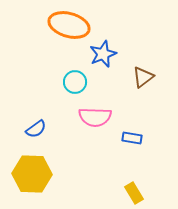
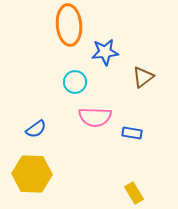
orange ellipse: rotated 69 degrees clockwise
blue star: moved 2 px right, 2 px up; rotated 16 degrees clockwise
blue rectangle: moved 5 px up
